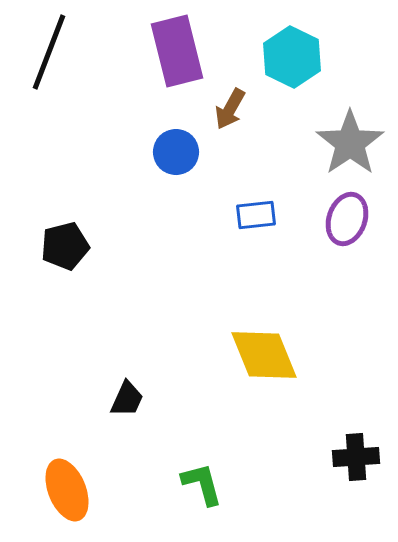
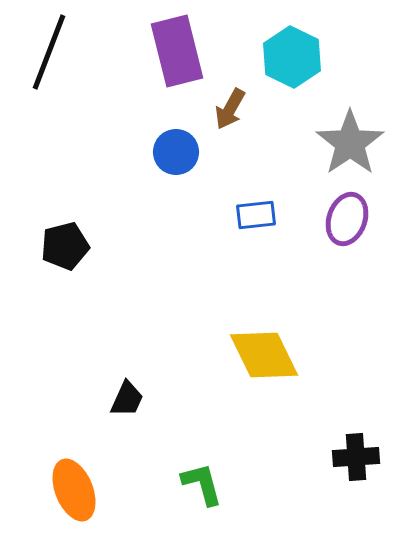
yellow diamond: rotated 4 degrees counterclockwise
orange ellipse: moved 7 px right
